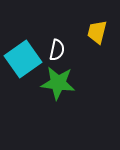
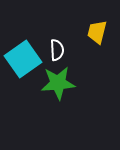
white semicircle: rotated 15 degrees counterclockwise
green star: rotated 12 degrees counterclockwise
